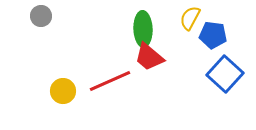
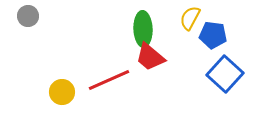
gray circle: moved 13 px left
red trapezoid: moved 1 px right
red line: moved 1 px left, 1 px up
yellow circle: moved 1 px left, 1 px down
